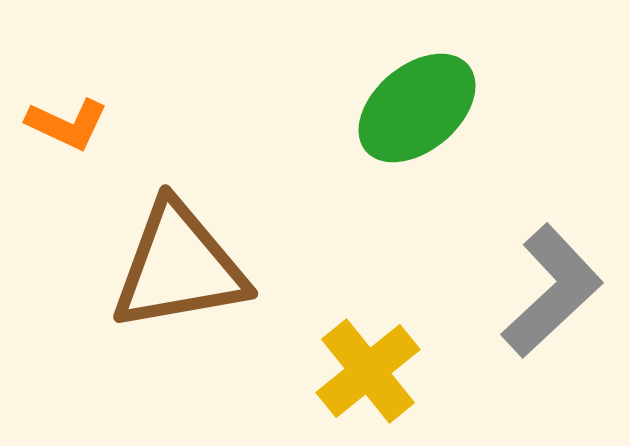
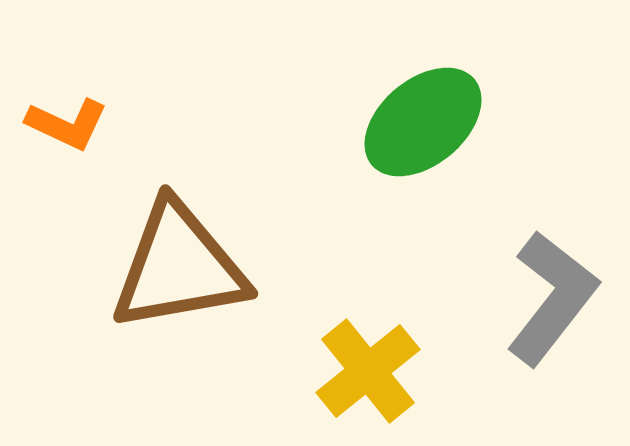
green ellipse: moved 6 px right, 14 px down
gray L-shape: moved 7 px down; rotated 9 degrees counterclockwise
